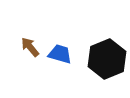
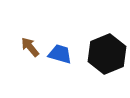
black hexagon: moved 5 px up
